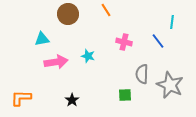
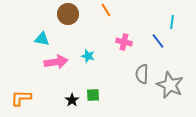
cyan triangle: rotated 21 degrees clockwise
green square: moved 32 px left
